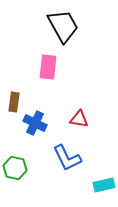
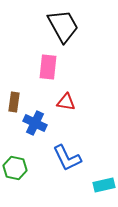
red triangle: moved 13 px left, 17 px up
